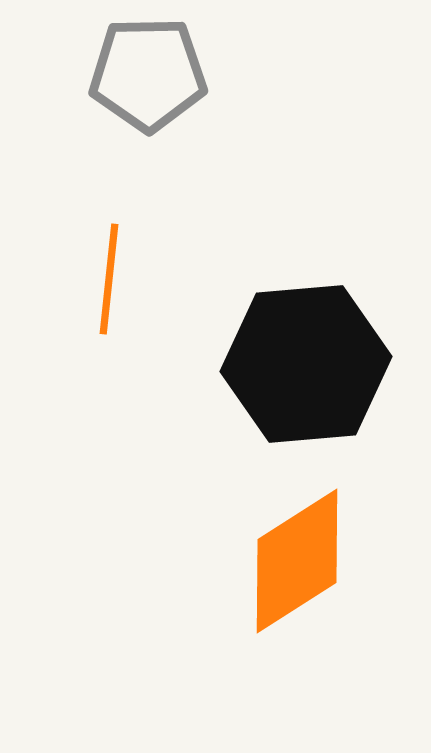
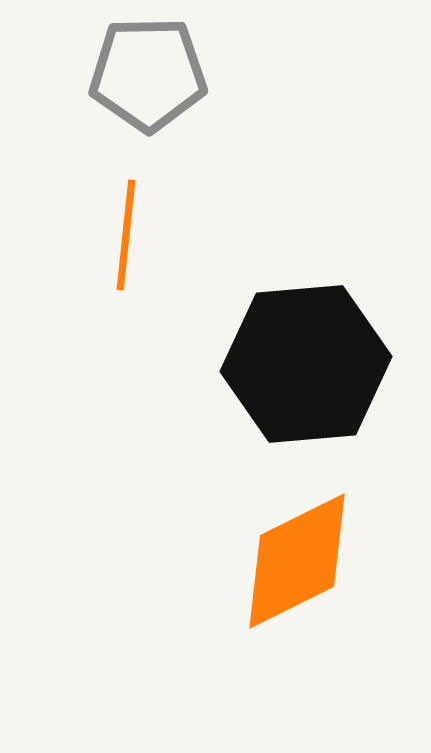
orange line: moved 17 px right, 44 px up
orange diamond: rotated 6 degrees clockwise
